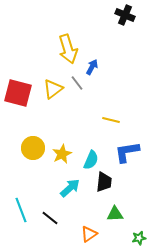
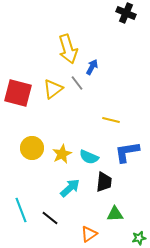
black cross: moved 1 px right, 2 px up
yellow circle: moved 1 px left
cyan semicircle: moved 2 px left, 3 px up; rotated 90 degrees clockwise
